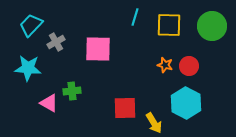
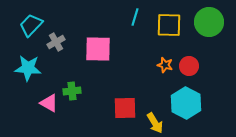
green circle: moved 3 px left, 4 px up
yellow arrow: moved 1 px right
